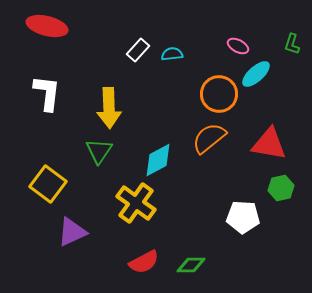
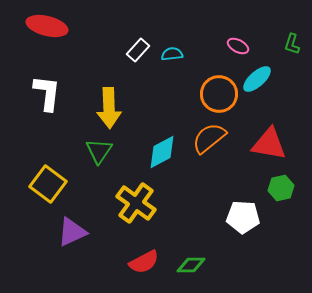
cyan ellipse: moved 1 px right, 5 px down
cyan diamond: moved 4 px right, 8 px up
